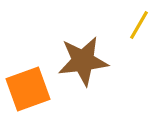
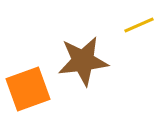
yellow line: rotated 36 degrees clockwise
